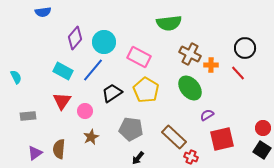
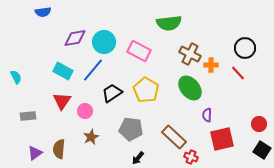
purple diamond: rotated 40 degrees clockwise
pink rectangle: moved 6 px up
purple semicircle: rotated 56 degrees counterclockwise
red circle: moved 4 px left, 4 px up
